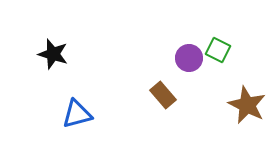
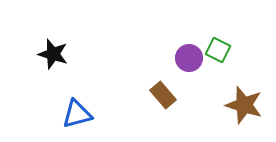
brown star: moved 3 px left; rotated 9 degrees counterclockwise
